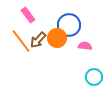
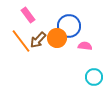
blue circle: moved 1 px down
